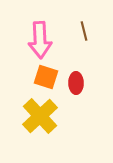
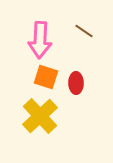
brown line: rotated 42 degrees counterclockwise
pink arrow: rotated 6 degrees clockwise
